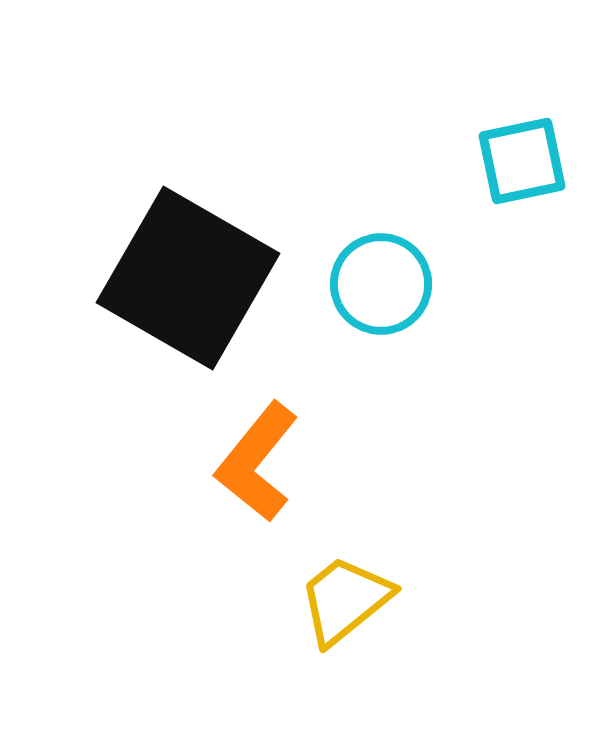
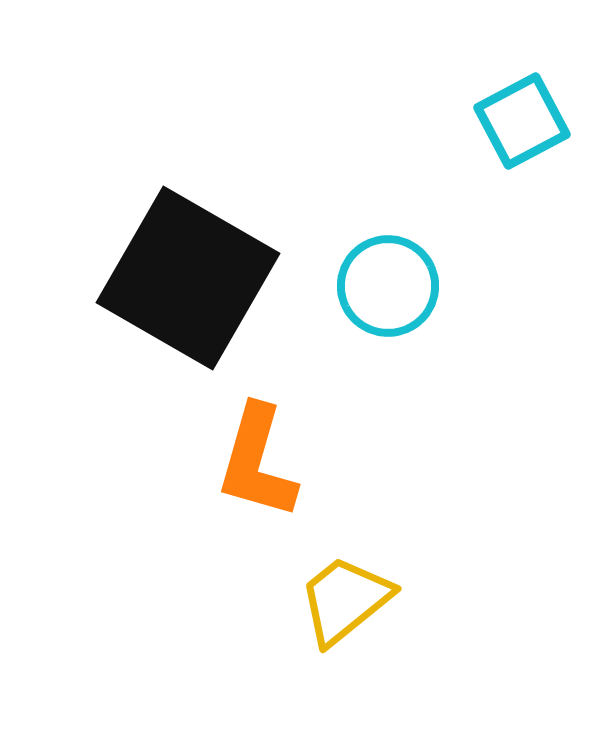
cyan square: moved 40 px up; rotated 16 degrees counterclockwise
cyan circle: moved 7 px right, 2 px down
orange L-shape: rotated 23 degrees counterclockwise
